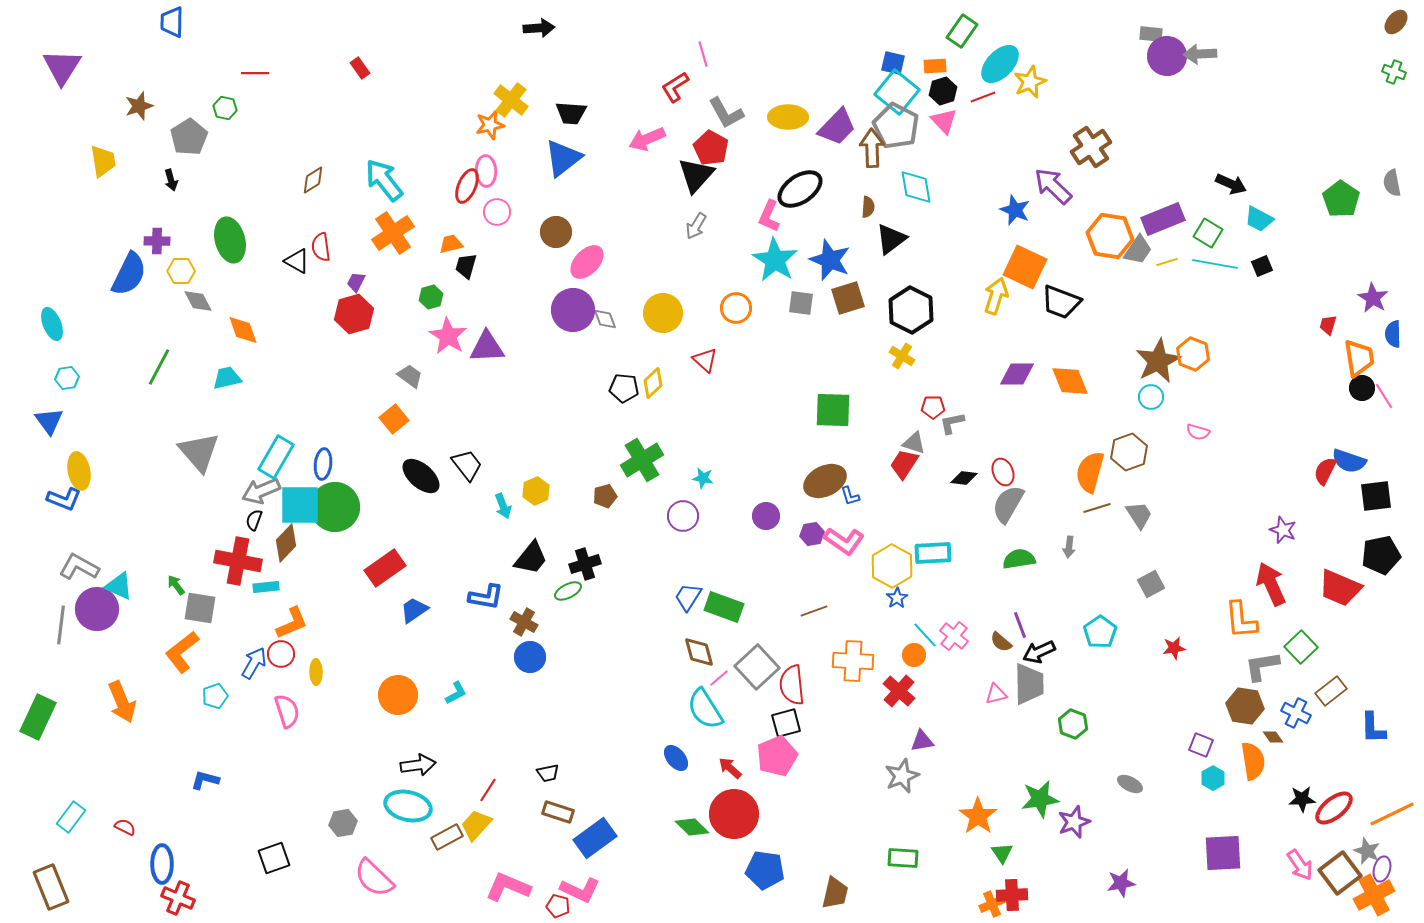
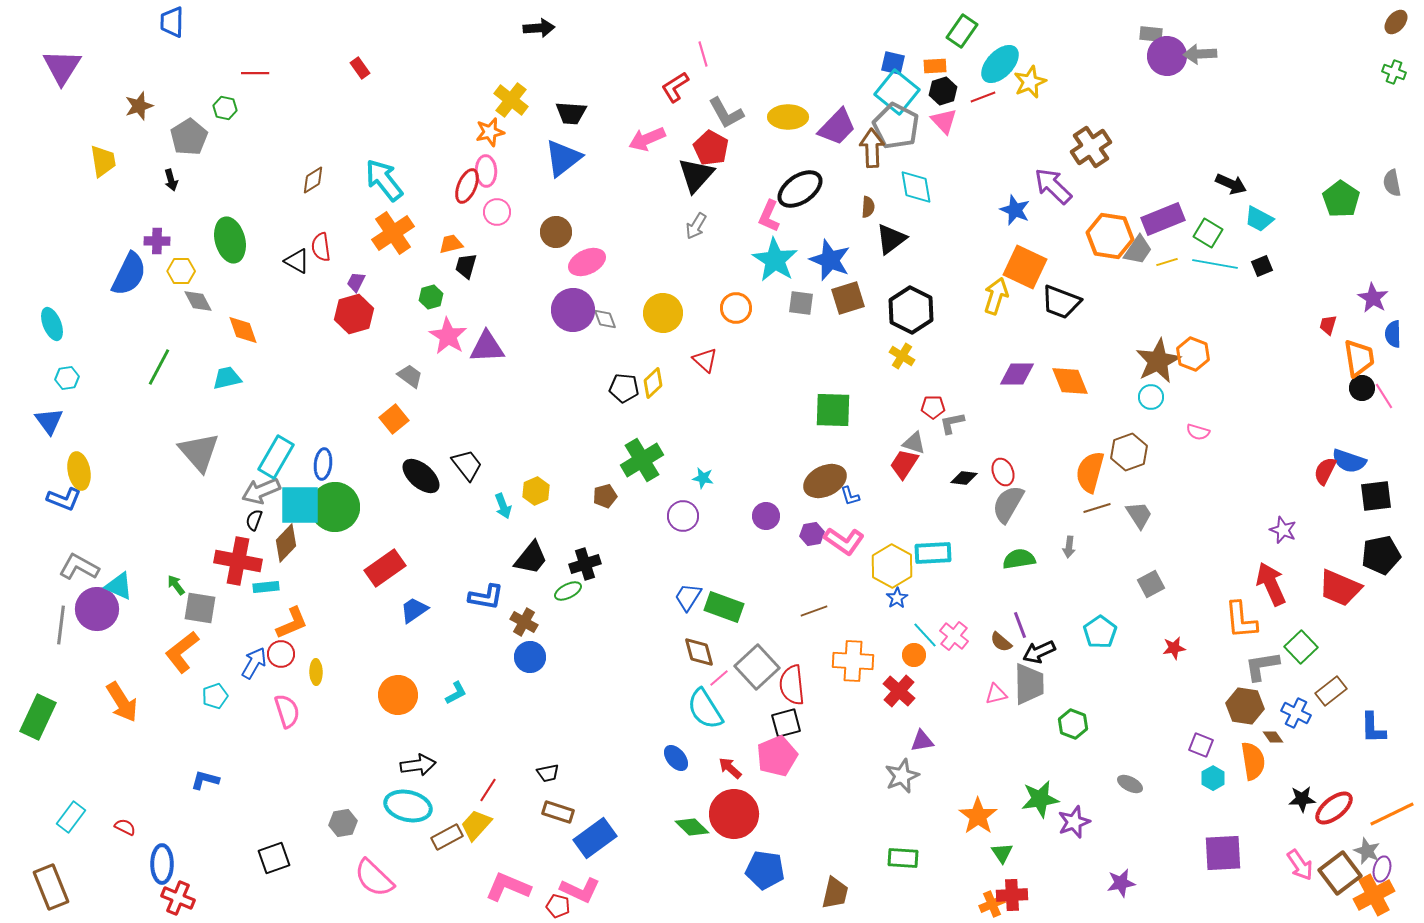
orange star at (490, 125): moved 7 px down
pink ellipse at (587, 262): rotated 21 degrees clockwise
orange arrow at (122, 702): rotated 9 degrees counterclockwise
